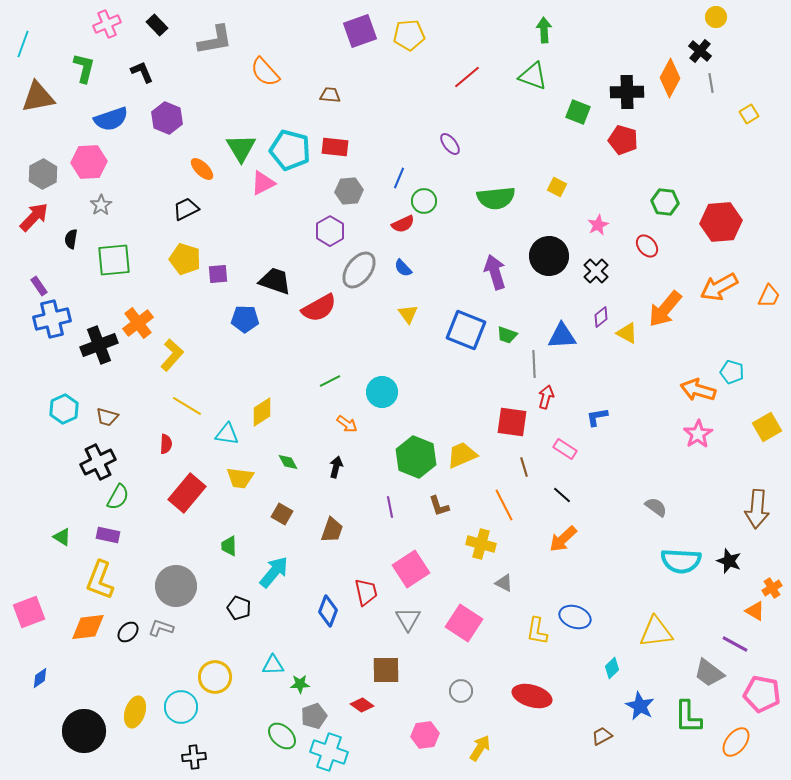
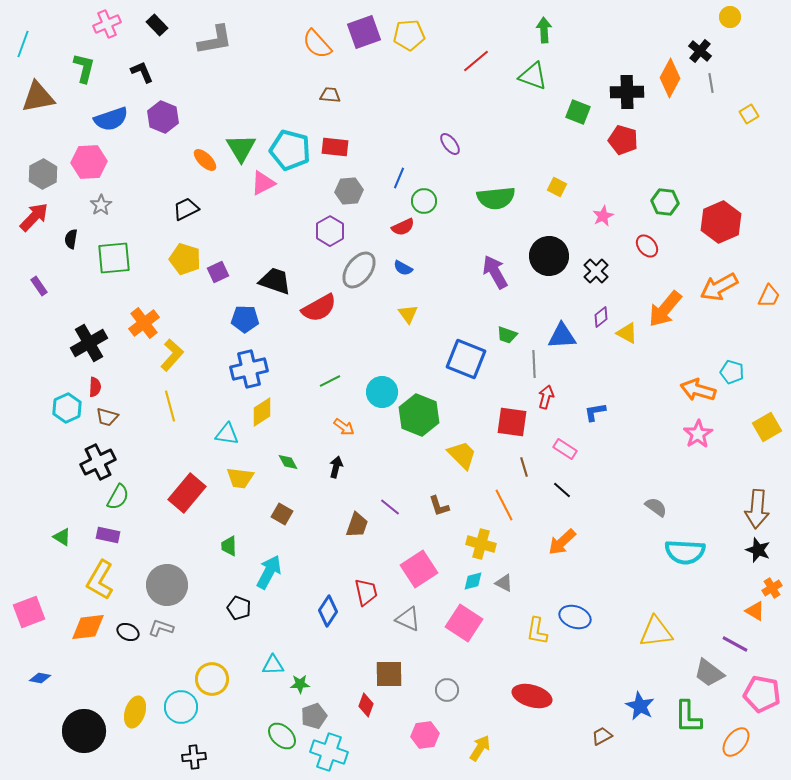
yellow circle at (716, 17): moved 14 px right
purple square at (360, 31): moved 4 px right, 1 px down
orange semicircle at (265, 72): moved 52 px right, 28 px up
red line at (467, 77): moved 9 px right, 16 px up
purple hexagon at (167, 118): moved 4 px left, 1 px up
orange ellipse at (202, 169): moved 3 px right, 9 px up
red hexagon at (721, 222): rotated 18 degrees counterclockwise
red semicircle at (403, 224): moved 3 px down
pink star at (598, 225): moved 5 px right, 9 px up
green square at (114, 260): moved 2 px up
blue semicircle at (403, 268): rotated 18 degrees counterclockwise
purple arrow at (495, 272): rotated 12 degrees counterclockwise
purple square at (218, 274): moved 2 px up; rotated 20 degrees counterclockwise
blue cross at (52, 319): moved 197 px right, 50 px down
orange cross at (138, 323): moved 6 px right
blue square at (466, 330): moved 29 px down
black cross at (99, 345): moved 10 px left, 2 px up; rotated 9 degrees counterclockwise
yellow line at (187, 406): moved 17 px left; rotated 44 degrees clockwise
cyan hexagon at (64, 409): moved 3 px right, 1 px up
blue L-shape at (597, 417): moved 2 px left, 5 px up
orange arrow at (347, 424): moved 3 px left, 3 px down
red semicircle at (166, 444): moved 71 px left, 57 px up
yellow trapezoid at (462, 455): rotated 68 degrees clockwise
green hexagon at (416, 457): moved 3 px right, 42 px up
black line at (562, 495): moved 5 px up
purple line at (390, 507): rotated 40 degrees counterclockwise
brown trapezoid at (332, 530): moved 25 px right, 5 px up
orange arrow at (563, 539): moved 1 px left, 3 px down
cyan semicircle at (681, 561): moved 4 px right, 9 px up
black star at (729, 561): moved 29 px right, 11 px up
pink square at (411, 569): moved 8 px right
cyan arrow at (274, 572): moved 5 px left; rotated 12 degrees counterclockwise
yellow L-shape at (100, 580): rotated 9 degrees clockwise
gray circle at (176, 586): moved 9 px left, 1 px up
blue diamond at (328, 611): rotated 12 degrees clockwise
gray triangle at (408, 619): rotated 36 degrees counterclockwise
black ellipse at (128, 632): rotated 70 degrees clockwise
cyan diamond at (612, 668): moved 139 px left, 87 px up; rotated 30 degrees clockwise
brown square at (386, 670): moved 3 px right, 4 px down
yellow circle at (215, 677): moved 3 px left, 2 px down
blue diamond at (40, 678): rotated 45 degrees clockwise
gray circle at (461, 691): moved 14 px left, 1 px up
red diamond at (362, 705): moved 4 px right; rotated 75 degrees clockwise
